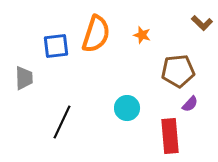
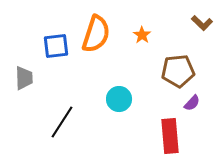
orange star: rotated 18 degrees clockwise
purple semicircle: moved 2 px right, 1 px up
cyan circle: moved 8 px left, 9 px up
black line: rotated 8 degrees clockwise
